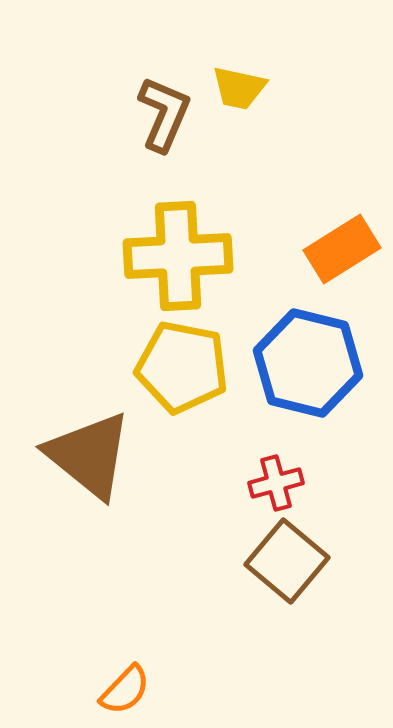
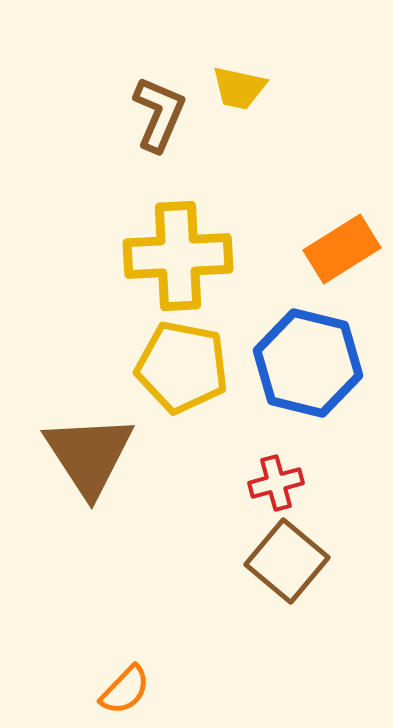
brown L-shape: moved 5 px left
brown triangle: rotated 18 degrees clockwise
